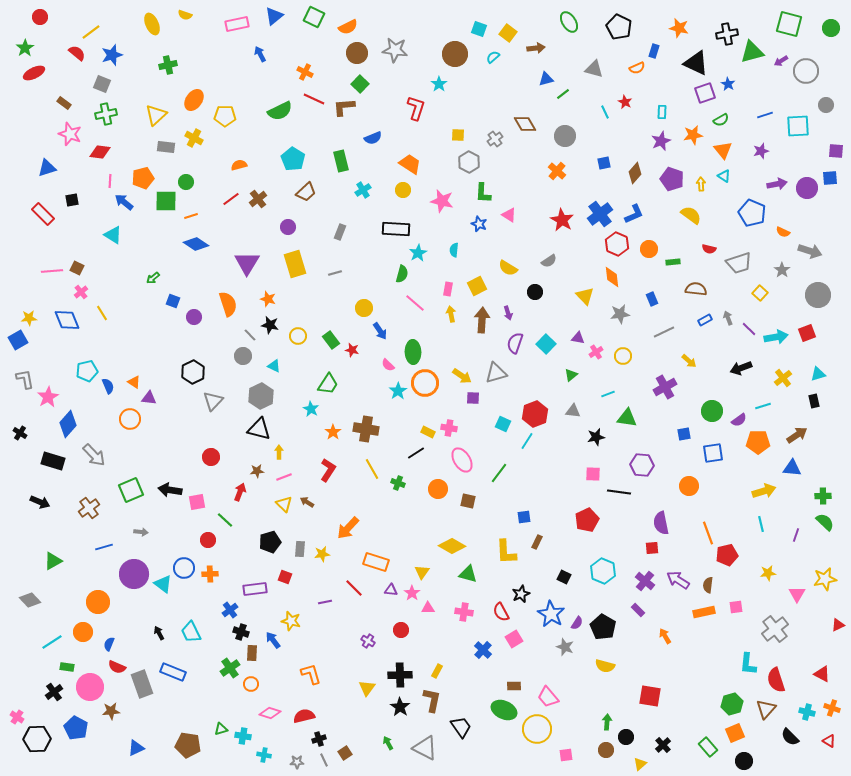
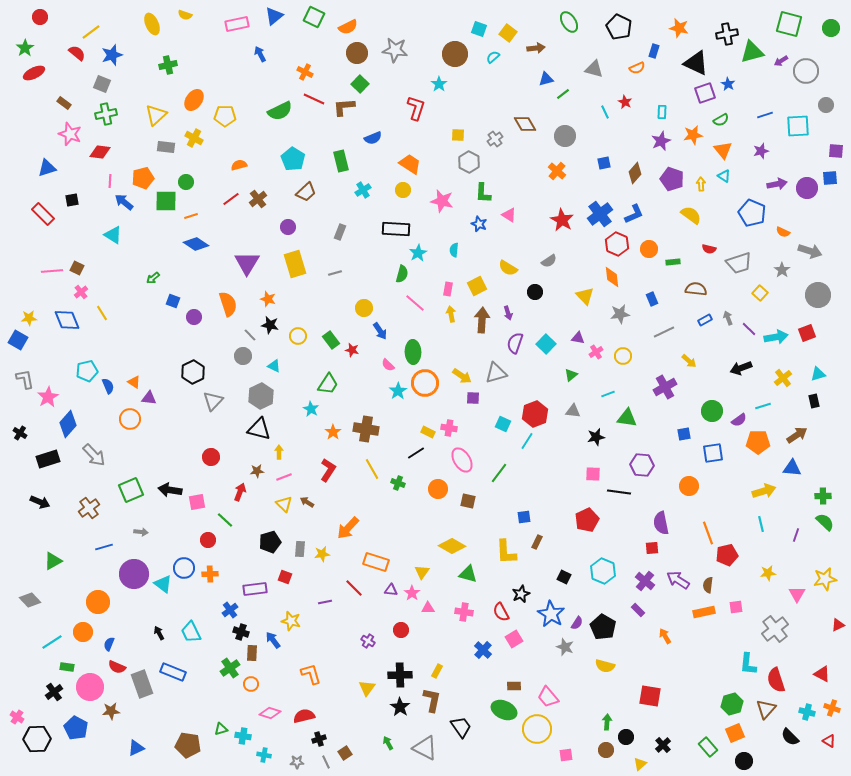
blue square at (18, 340): rotated 30 degrees counterclockwise
black rectangle at (53, 461): moved 5 px left, 2 px up; rotated 35 degrees counterclockwise
gray line at (324, 760): moved 2 px right, 2 px down
